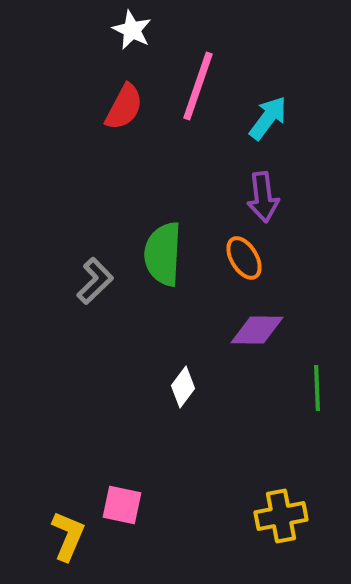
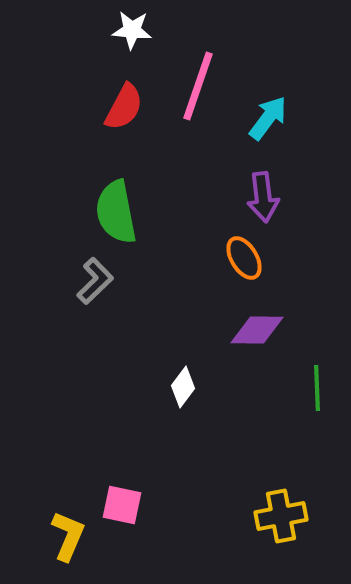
white star: rotated 21 degrees counterclockwise
green semicircle: moved 47 px left, 42 px up; rotated 14 degrees counterclockwise
